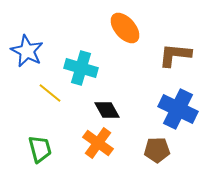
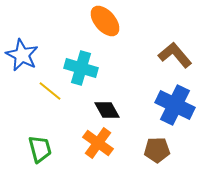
orange ellipse: moved 20 px left, 7 px up
blue star: moved 5 px left, 4 px down
brown L-shape: rotated 44 degrees clockwise
yellow line: moved 2 px up
blue cross: moved 3 px left, 4 px up
